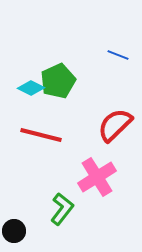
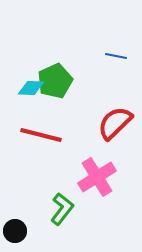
blue line: moved 2 px left, 1 px down; rotated 10 degrees counterclockwise
green pentagon: moved 3 px left
cyan diamond: rotated 24 degrees counterclockwise
red semicircle: moved 2 px up
black circle: moved 1 px right
